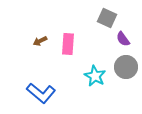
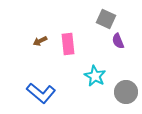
gray square: moved 1 px left, 1 px down
purple semicircle: moved 5 px left, 2 px down; rotated 14 degrees clockwise
pink rectangle: rotated 10 degrees counterclockwise
gray circle: moved 25 px down
